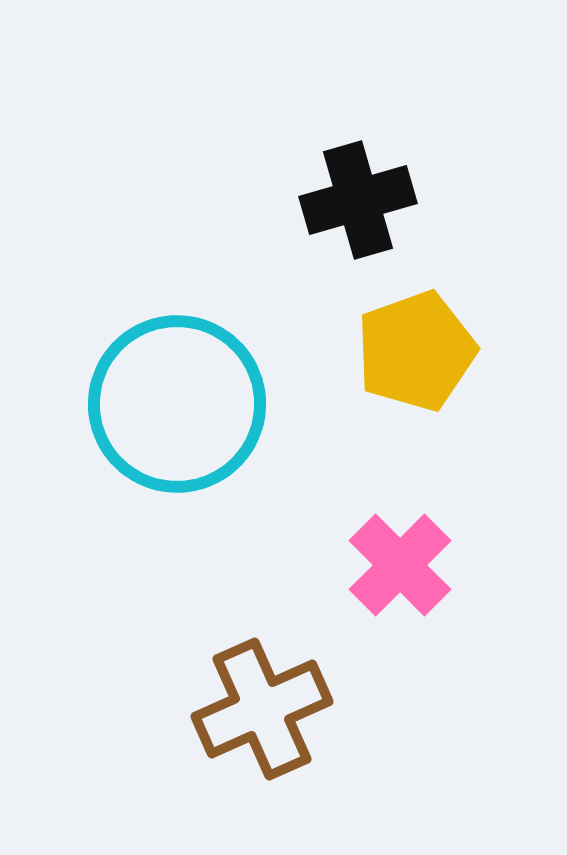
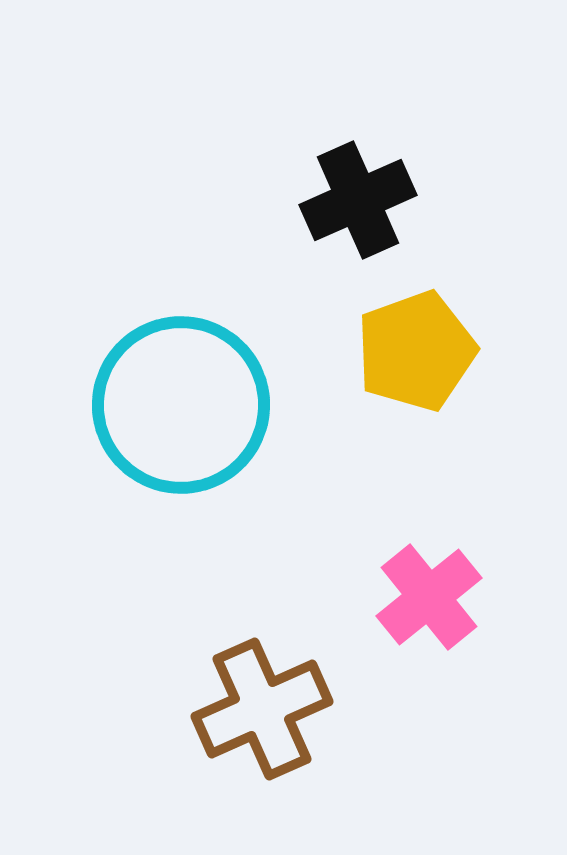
black cross: rotated 8 degrees counterclockwise
cyan circle: moved 4 px right, 1 px down
pink cross: moved 29 px right, 32 px down; rotated 6 degrees clockwise
